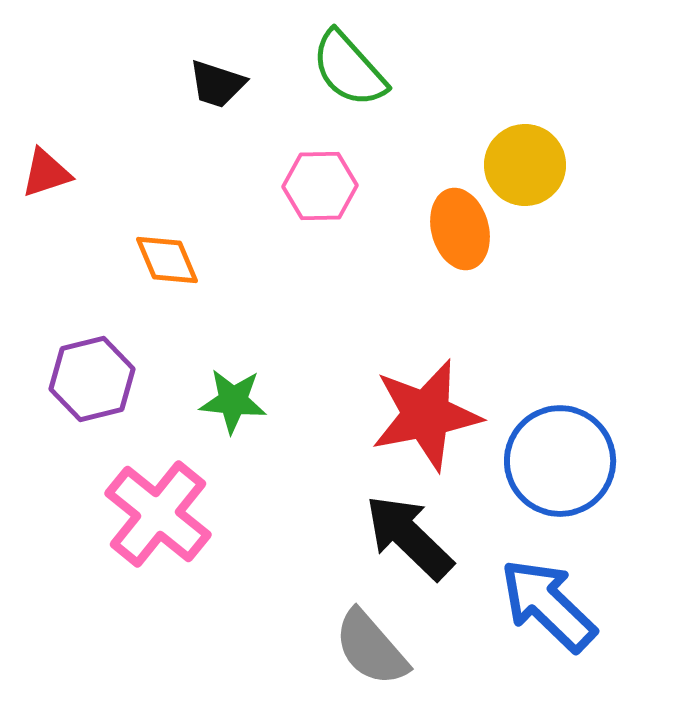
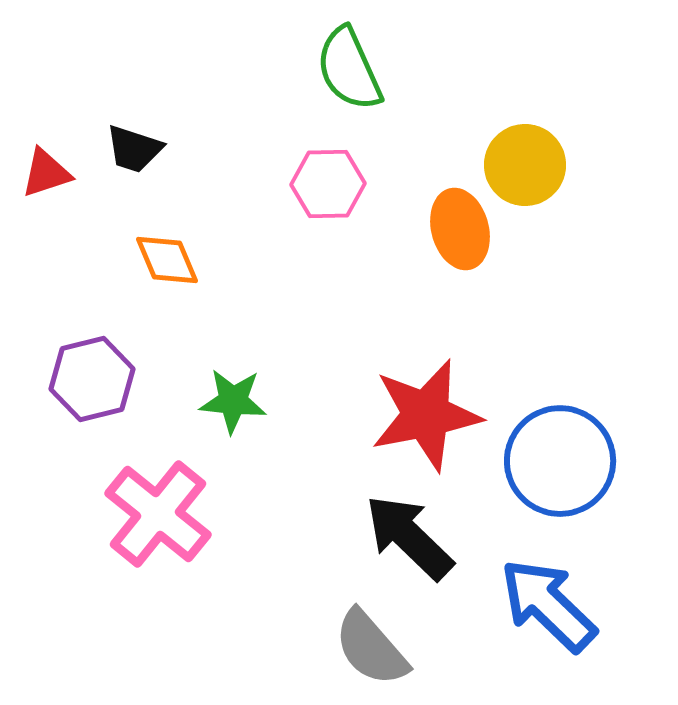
green semicircle: rotated 18 degrees clockwise
black trapezoid: moved 83 px left, 65 px down
pink hexagon: moved 8 px right, 2 px up
